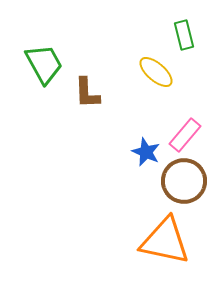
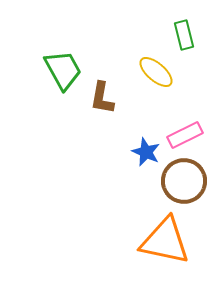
green trapezoid: moved 19 px right, 6 px down
brown L-shape: moved 15 px right, 5 px down; rotated 12 degrees clockwise
pink rectangle: rotated 24 degrees clockwise
